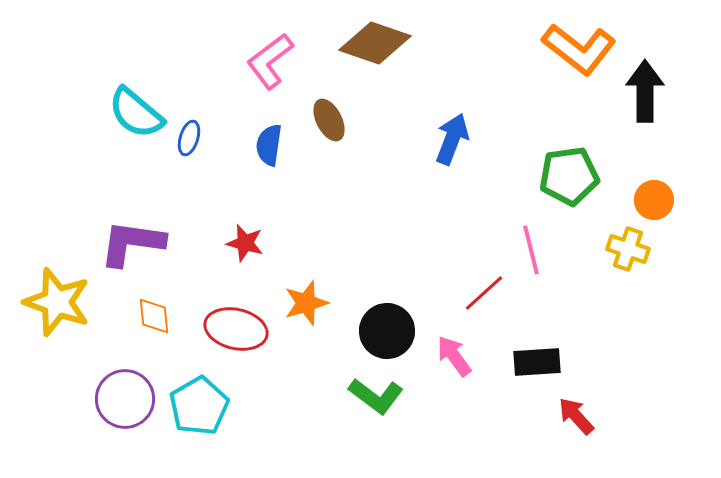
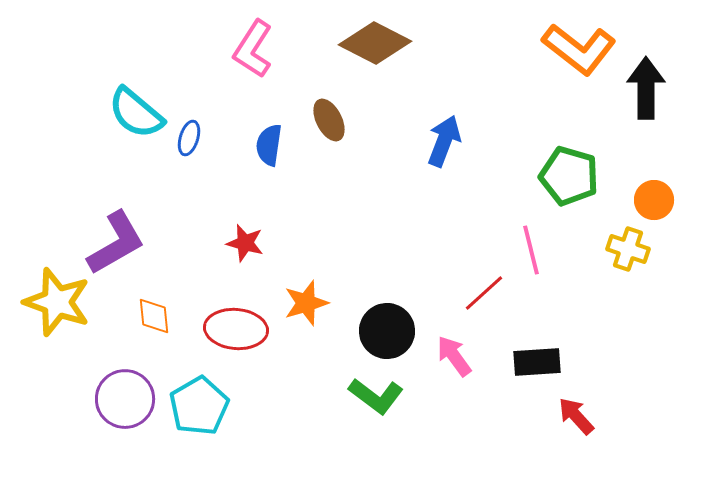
brown diamond: rotated 8 degrees clockwise
pink L-shape: moved 17 px left, 12 px up; rotated 20 degrees counterclockwise
black arrow: moved 1 px right, 3 px up
blue arrow: moved 8 px left, 2 px down
green pentagon: rotated 24 degrees clockwise
purple L-shape: moved 16 px left; rotated 142 degrees clockwise
red ellipse: rotated 8 degrees counterclockwise
